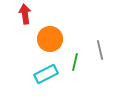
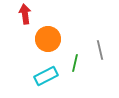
orange circle: moved 2 px left
green line: moved 1 px down
cyan rectangle: moved 2 px down
